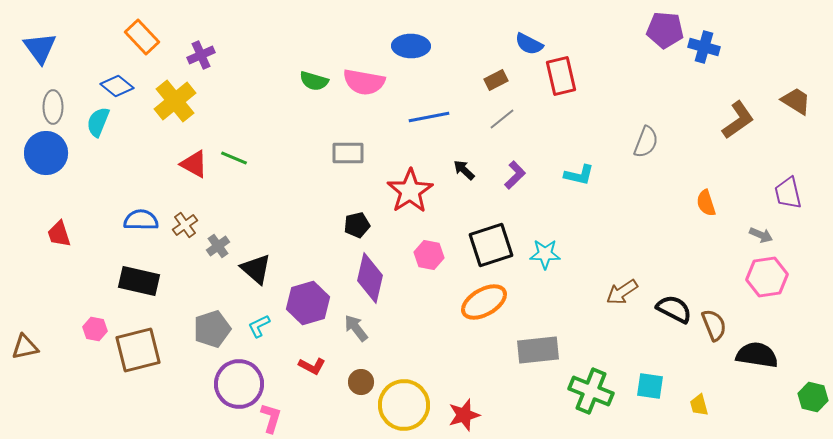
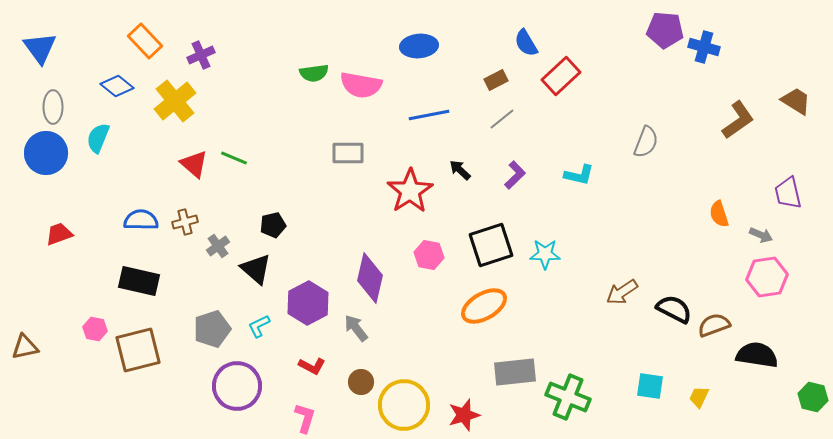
orange rectangle at (142, 37): moved 3 px right, 4 px down
blue semicircle at (529, 44): moved 3 px left, 1 px up; rotated 32 degrees clockwise
blue ellipse at (411, 46): moved 8 px right; rotated 6 degrees counterclockwise
red rectangle at (561, 76): rotated 60 degrees clockwise
green semicircle at (314, 81): moved 8 px up; rotated 24 degrees counterclockwise
pink semicircle at (364, 82): moved 3 px left, 3 px down
blue line at (429, 117): moved 2 px up
cyan semicircle at (98, 122): moved 16 px down
red triangle at (194, 164): rotated 12 degrees clockwise
black arrow at (464, 170): moved 4 px left
orange semicircle at (706, 203): moved 13 px right, 11 px down
brown cross at (185, 225): moved 3 px up; rotated 20 degrees clockwise
black pentagon at (357, 225): moved 84 px left
red trapezoid at (59, 234): rotated 88 degrees clockwise
orange ellipse at (484, 302): moved 4 px down
purple hexagon at (308, 303): rotated 12 degrees counterclockwise
brown semicircle at (714, 325): rotated 88 degrees counterclockwise
gray rectangle at (538, 350): moved 23 px left, 22 px down
purple circle at (239, 384): moved 2 px left, 2 px down
green cross at (591, 391): moved 23 px left, 6 px down
yellow trapezoid at (699, 405): moved 8 px up; rotated 40 degrees clockwise
pink L-shape at (271, 418): moved 34 px right
